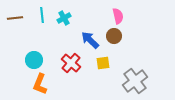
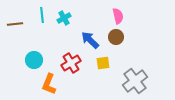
brown line: moved 6 px down
brown circle: moved 2 px right, 1 px down
red cross: rotated 18 degrees clockwise
orange L-shape: moved 9 px right
